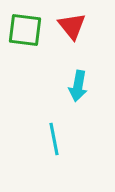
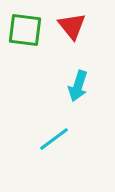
cyan arrow: rotated 8 degrees clockwise
cyan line: rotated 64 degrees clockwise
